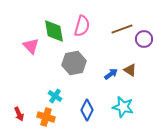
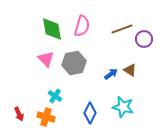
green diamond: moved 2 px left, 2 px up
pink triangle: moved 15 px right, 13 px down
blue diamond: moved 3 px right, 3 px down
